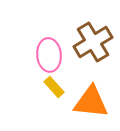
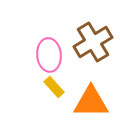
orange triangle: rotated 6 degrees counterclockwise
